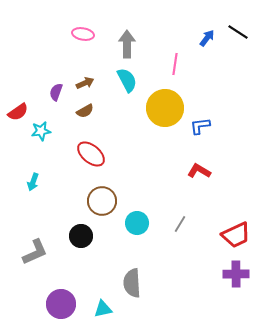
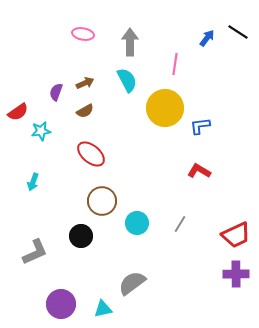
gray arrow: moved 3 px right, 2 px up
gray semicircle: rotated 56 degrees clockwise
